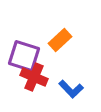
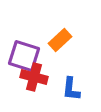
red cross: rotated 8 degrees counterclockwise
blue L-shape: rotated 50 degrees clockwise
